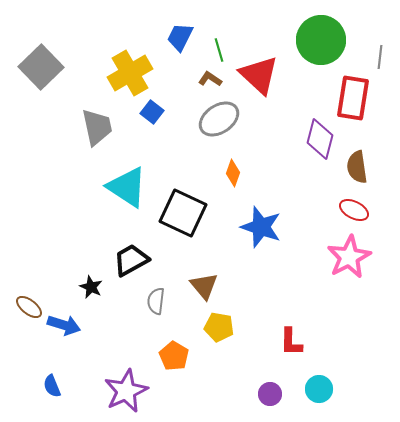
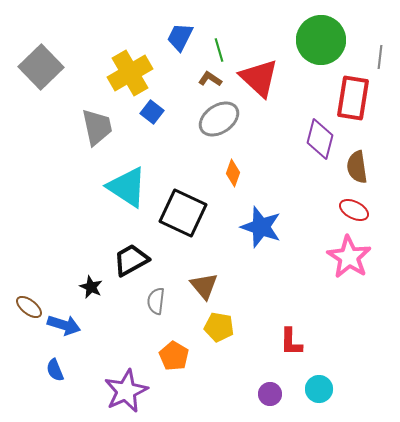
red triangle: moved 3 px down
pink star: rotated 12 degrees counterclockwise
blue semicircle: moved 3 px right, 16 px up
